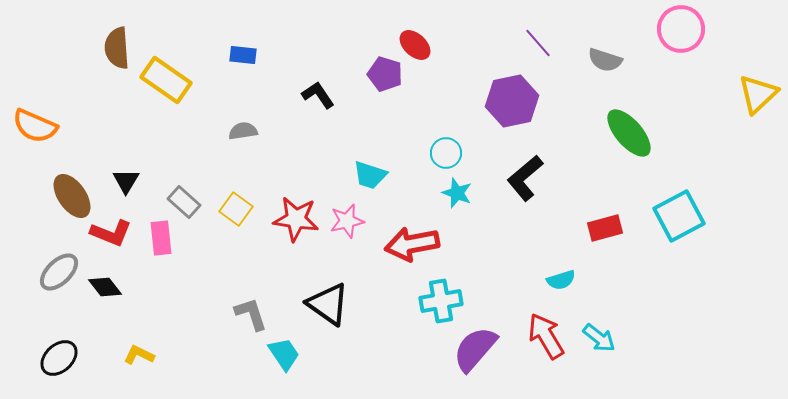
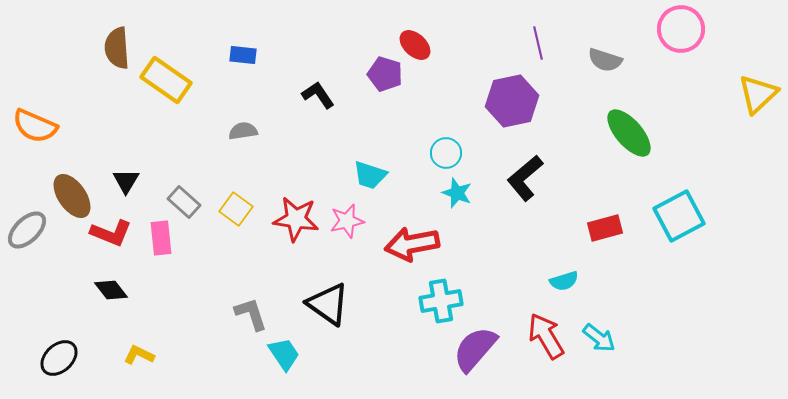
purple line at (538, 43): rotated 28 degrees clockwise
gray ellipse at (59, 272): moved 32 px left, 42 px up
cyan semicircle at (561, 280): moved 3 px right, 1 px down
black diamond at (105, 287): moved 6 px right, 3 px down
